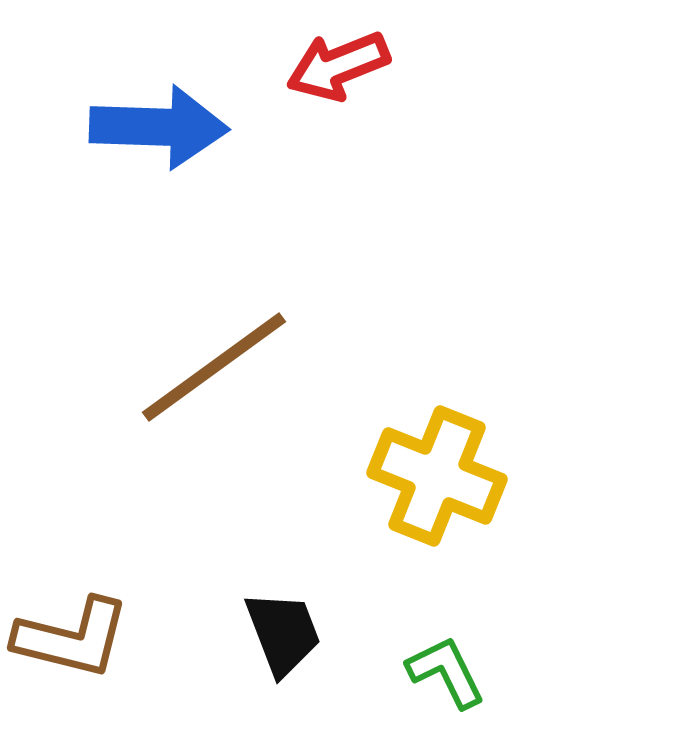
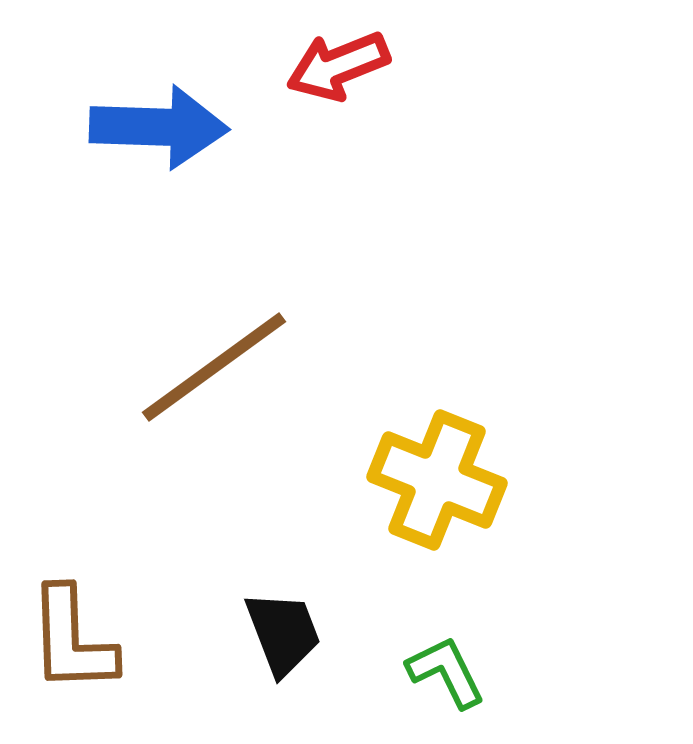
yellow cross: moved 4 px down
brown L-shape: moved 2 px down; rotated 74 degrees clockwise
